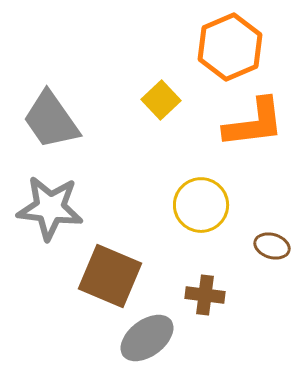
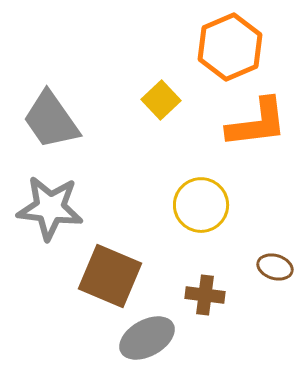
orange L-shape: moved 3 px right
brown ellipse: moved 3 px right, 21 px down
gray ellipse: rotated 8 degrees clockwise
